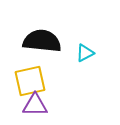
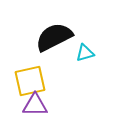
black semicircle: moved 12 px right, 4 px up; rotated 33 degrees counterclockwise
cyan triangle: rotated 12 degrees clockwise
